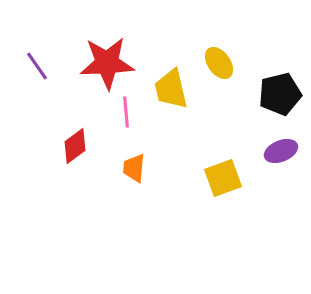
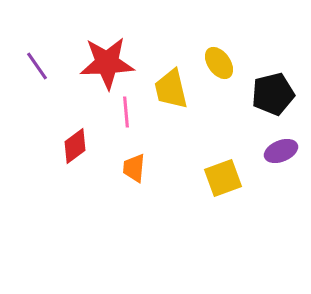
black pentagon: moved 7 px left
